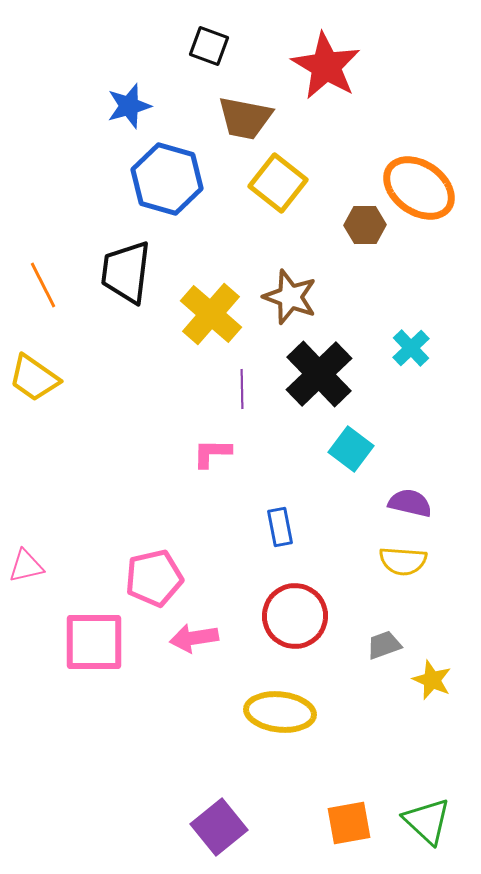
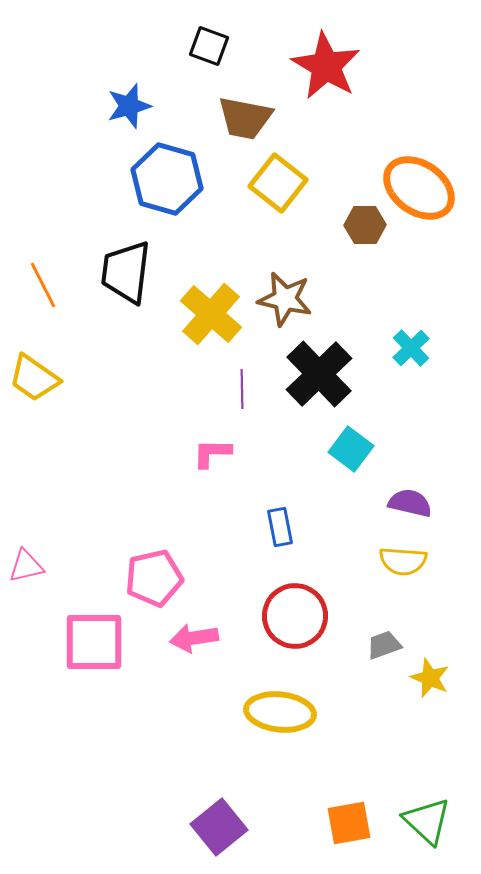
brown star: moved 5 px left, 2 px down; rotated 8 degrees counterclockwise
yellow star: moved 2 px left, 2 px up
